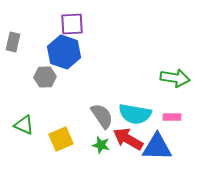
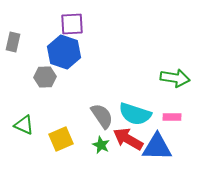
cyan semicircle: rotated 8 degrees clockwise
green star: rotated 12 degrees clockwise
